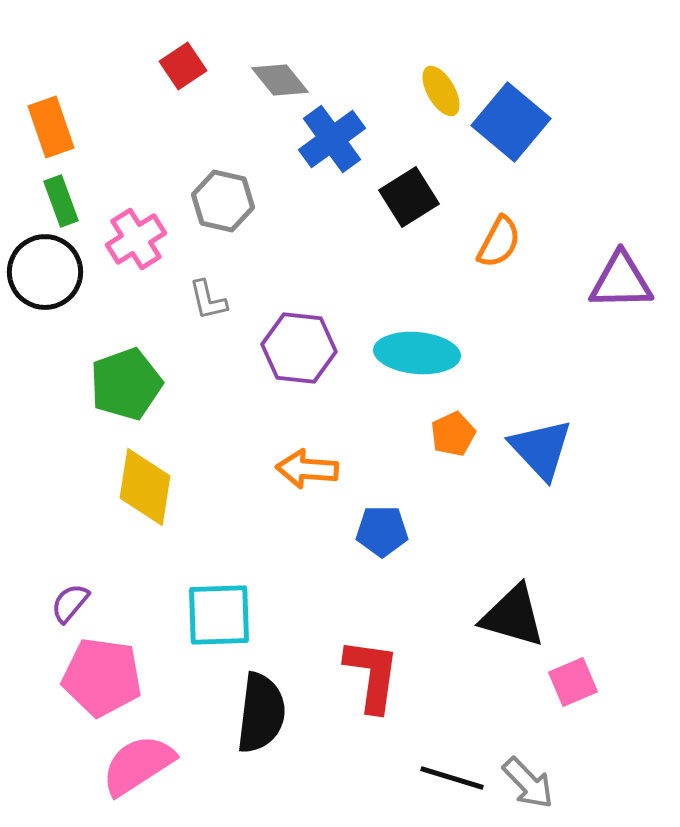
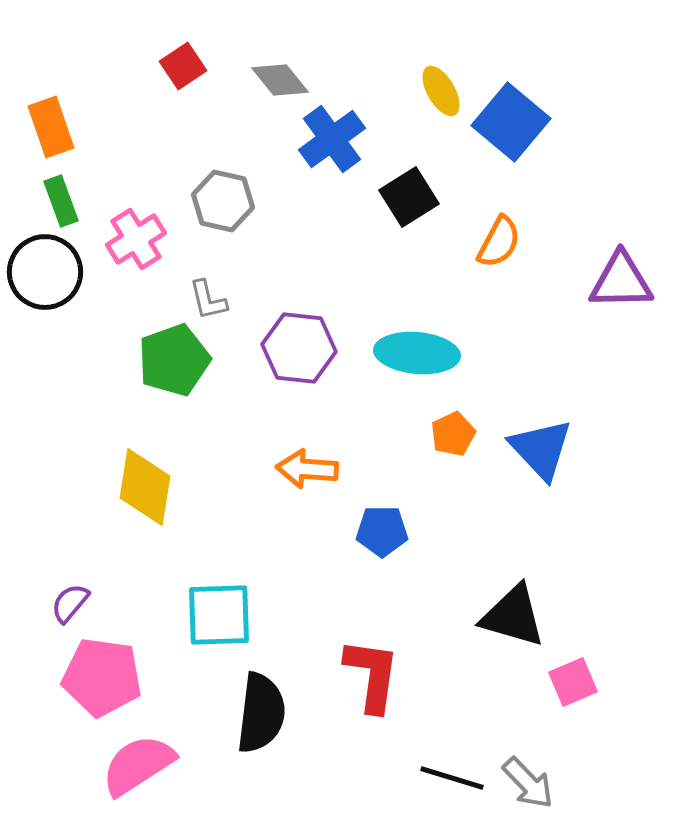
green pentagon: moved 48 px right, 24 px up
